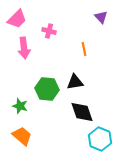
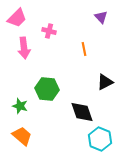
pink trapezoid: moved 1 px up
black triangle: moved 30 px right; rotated 18 degrees counterclockwise
